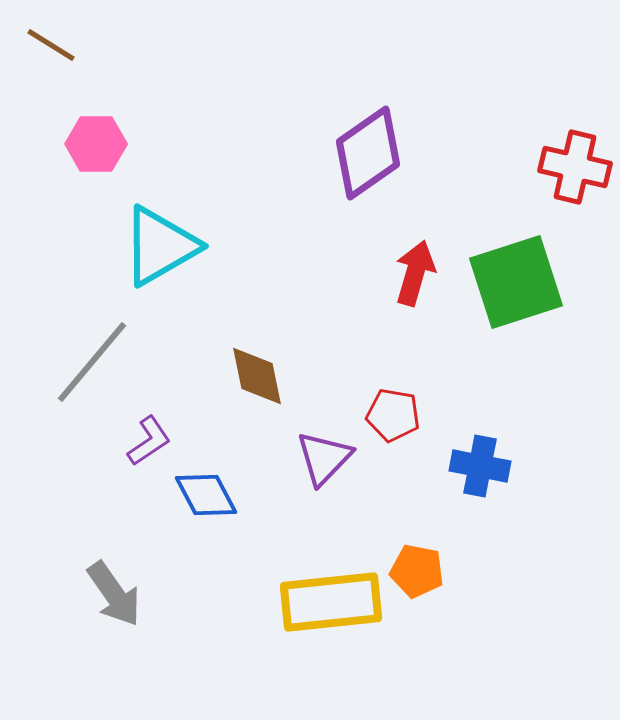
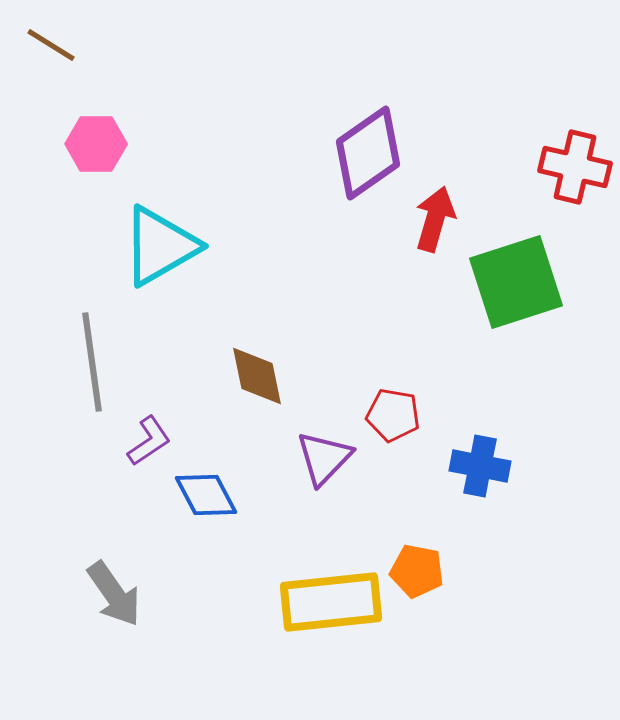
red arrow: moved 20 px right, 54 px up
gray line: rotated 48 degrees counterclockwise
